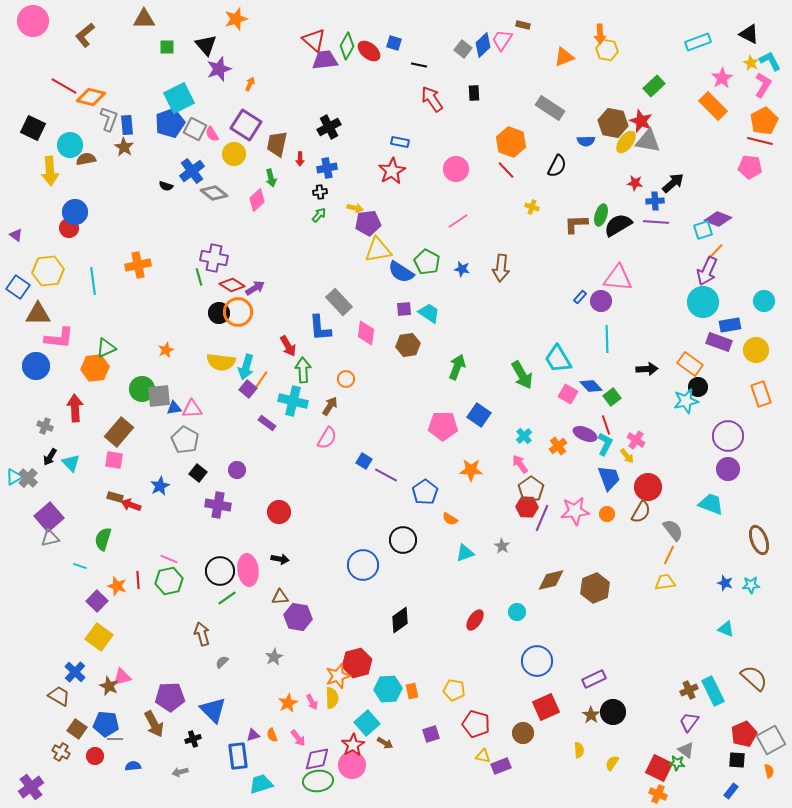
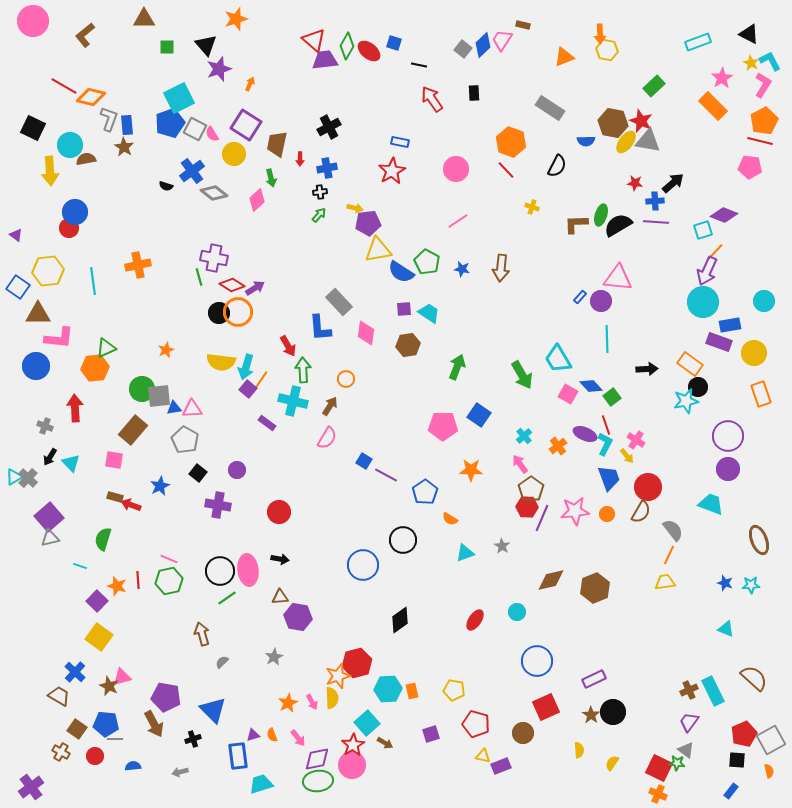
purple diamond at (718, 219): moved 6 px right, 4 px up
yellow circle at (756, 350): moved 2 px left, 3 px down
brown rectangle at (119, 432): moved 14 px right, 2 px up
purple pentagon at (170, 697): moved 4 px left; rotated 12 degrees clockwise
